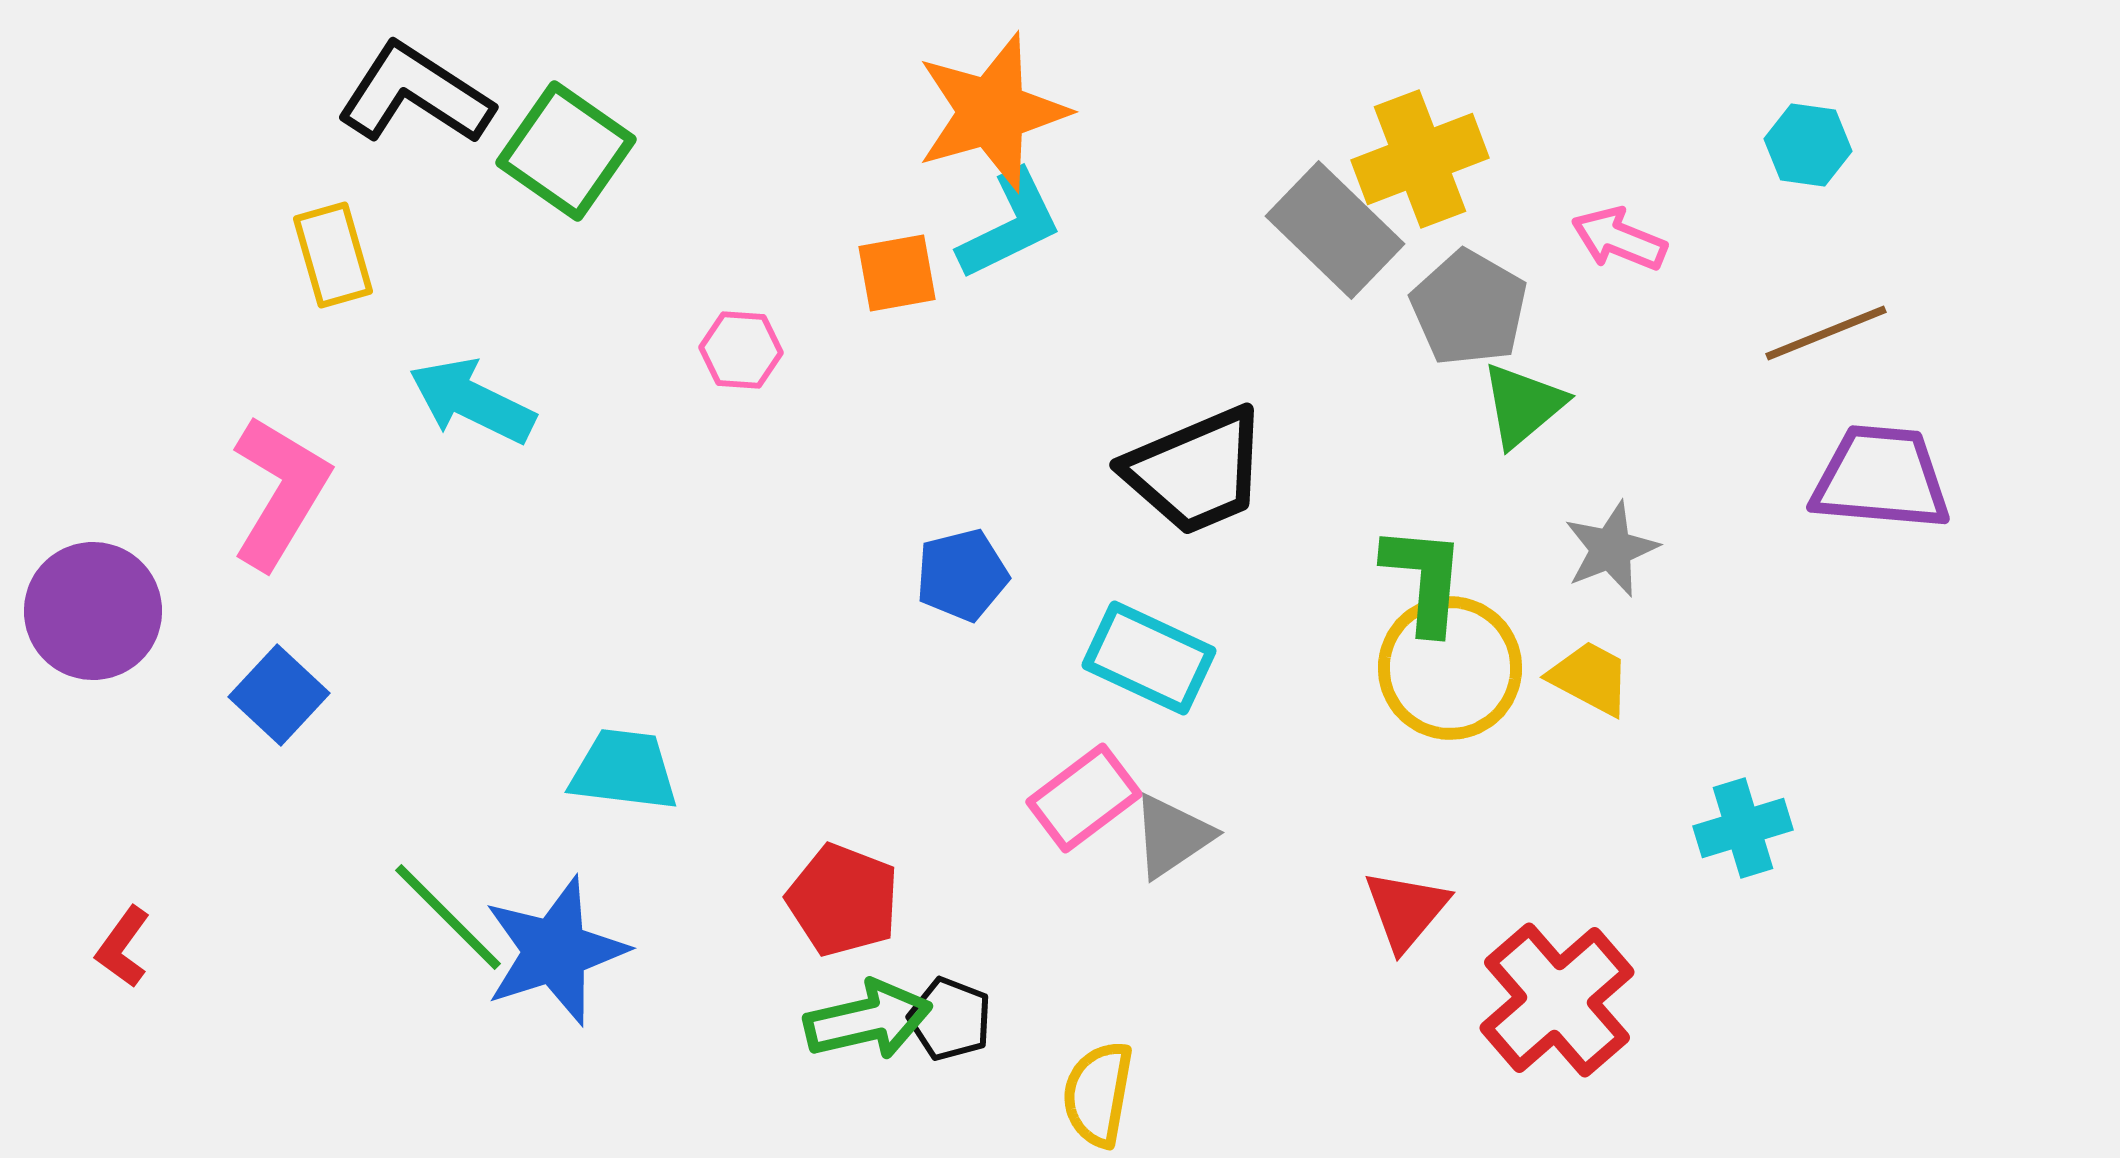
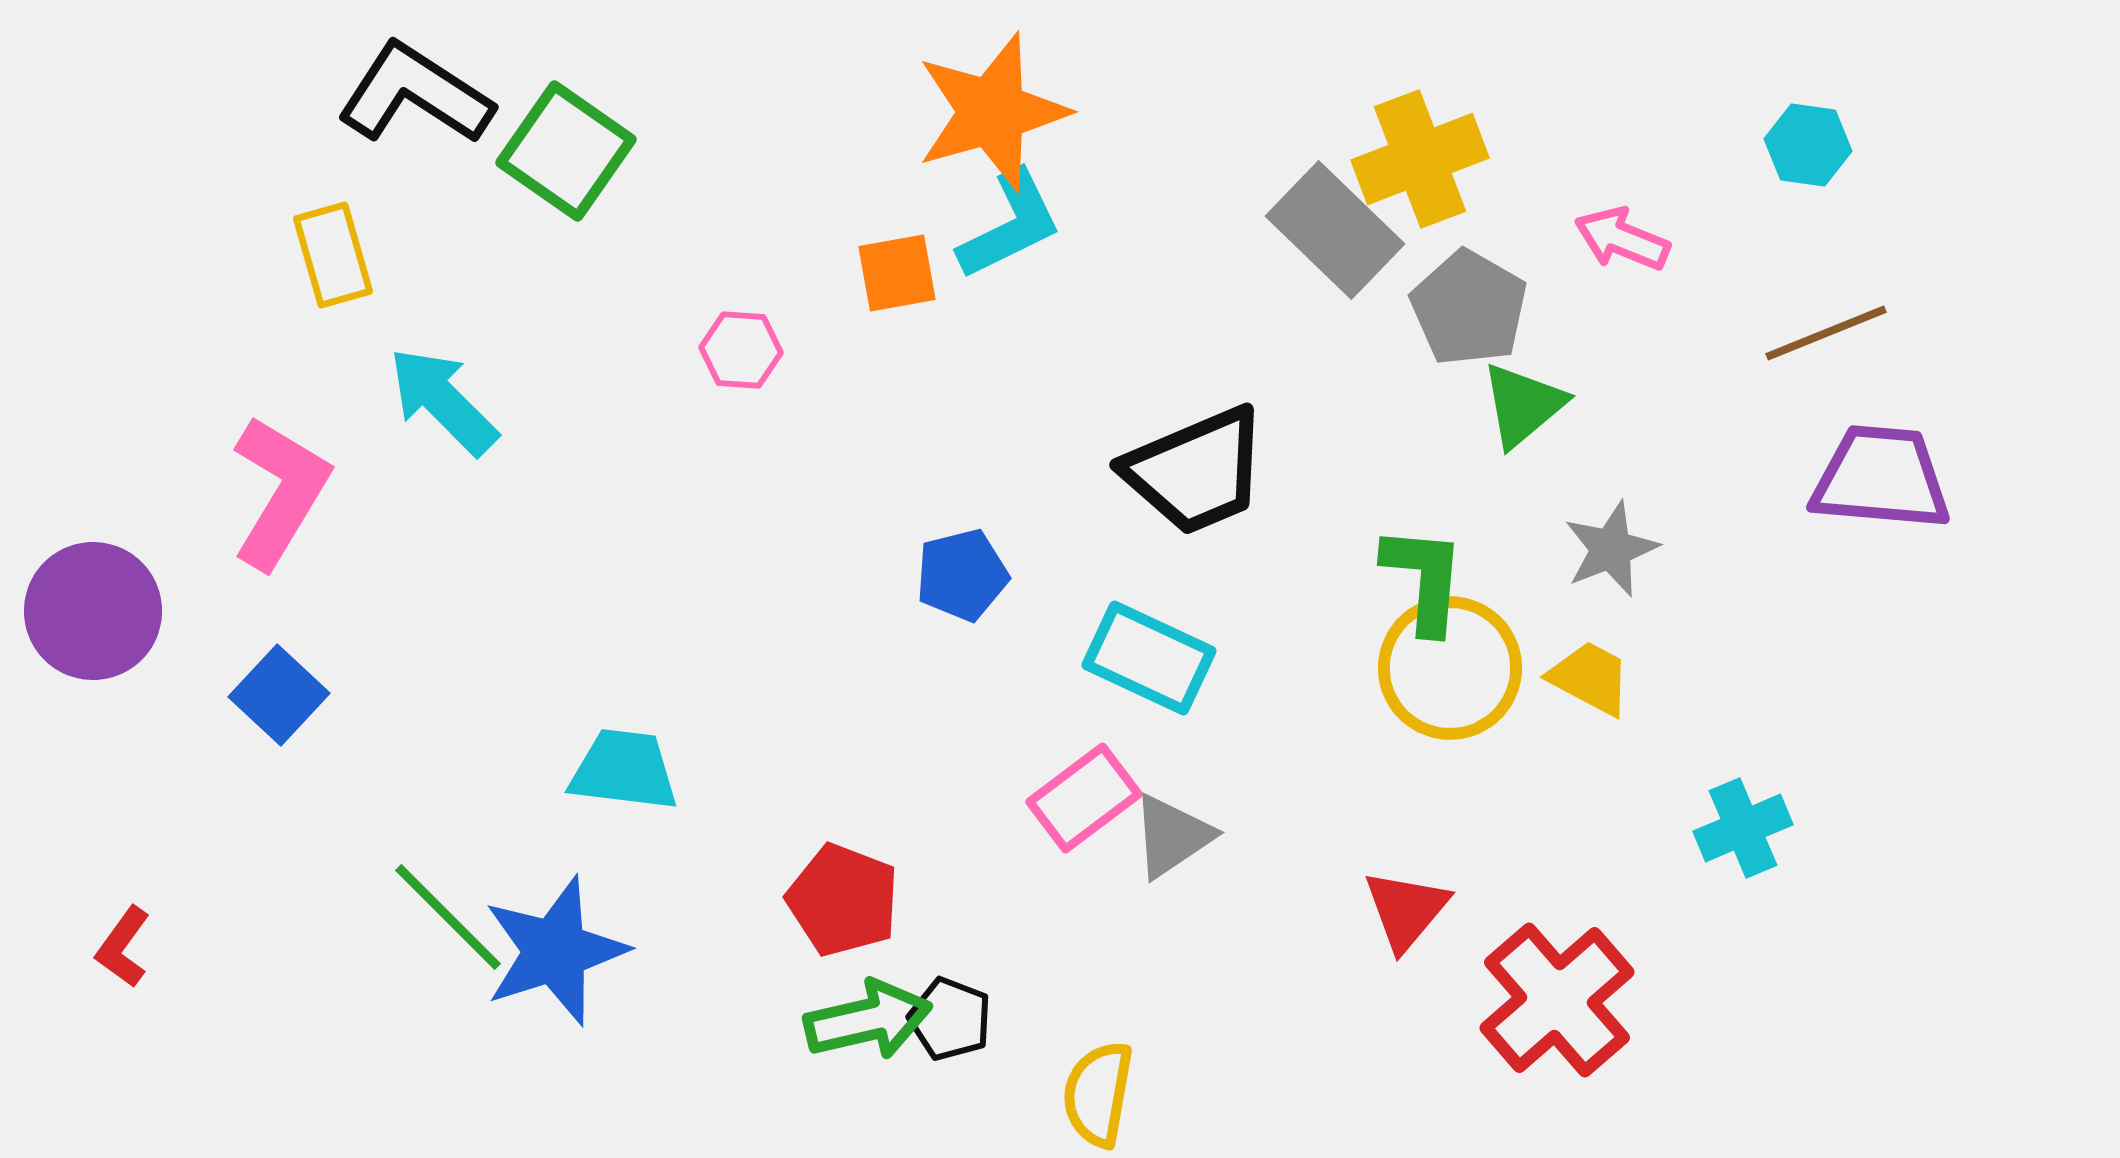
pink arrow: moved 3 px right
cyan arrow: moved 29 px left; rotated 19 degrees clockwise
cyan cross: rotated 6 degrees counterclockwise
